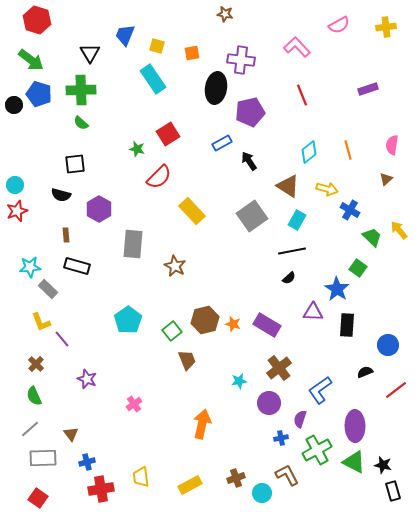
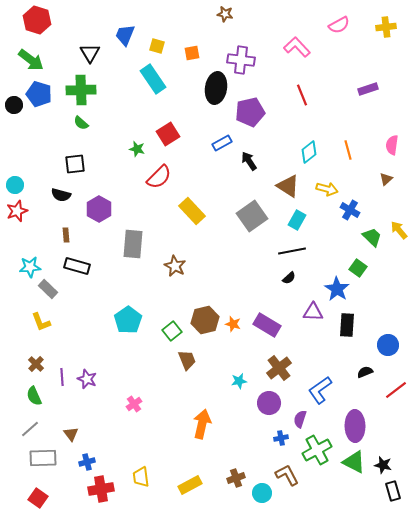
purple line at (62, 339): moved 38 px down; rotated 36 degrees clockwise
